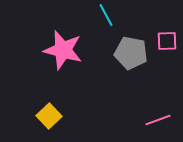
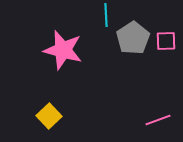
cyan line: rotated 25 degrees clockwise
pink square: moved 1 px left
gray pentagon: moved 2 px right, 15 px up; rotated 28 degrees clockwise
